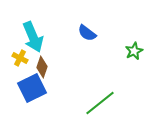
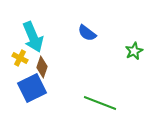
green line: rotated 60 degrees clockwise
